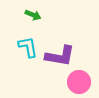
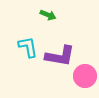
green arrow: moved 15 px right
pink circle: moved 6 px right, 6 px up
